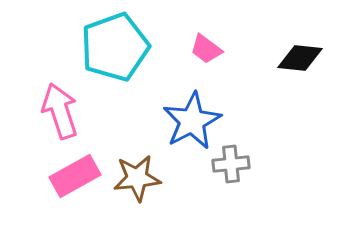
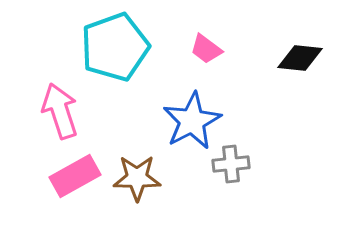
brown star: rotated 6 degrees clockwise
